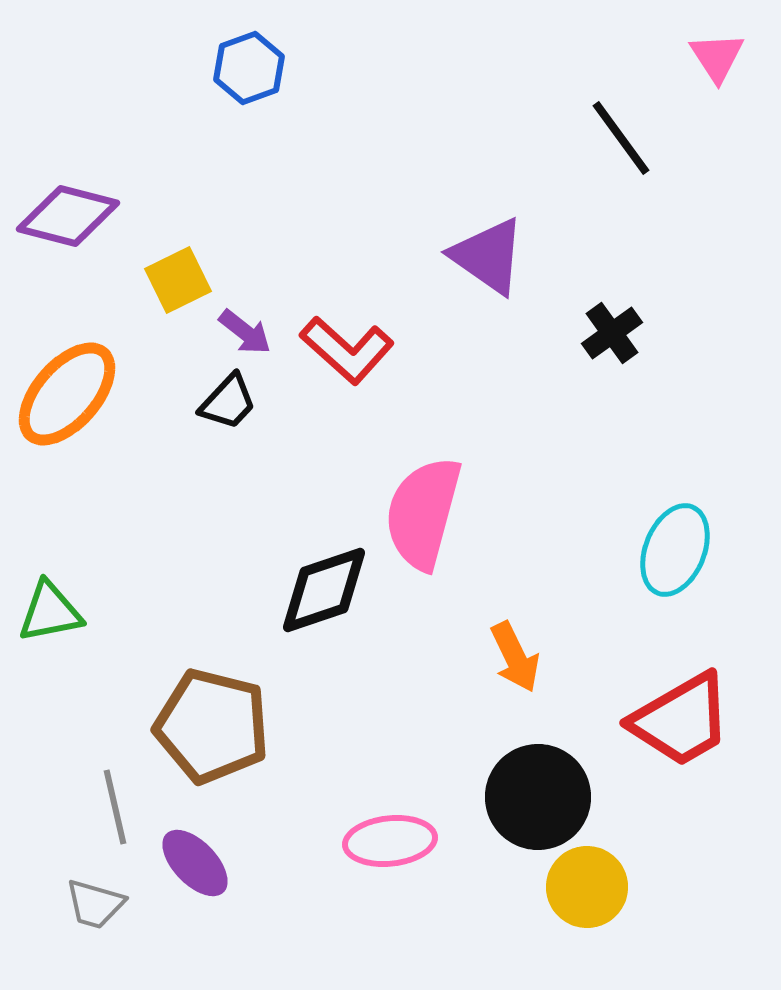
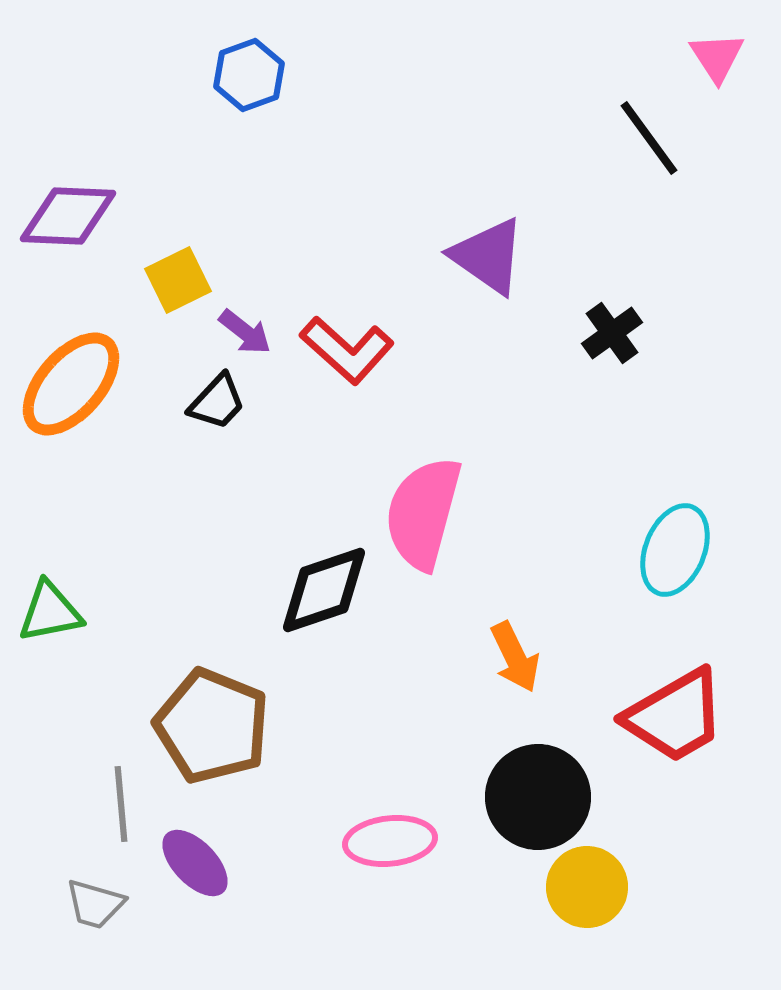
blue hexagon: moved 7 px down
black line: moved 28 px right
purple diamond: rotated 12 degrees counterclockwise
orange ellipse: moved 4 px right, 10 px up
black trapezoid: moved 11 px left
red trapezoid: moved 6 px left, 4 px up
brown pentagon: rotated 8 degrees clockwise
gray line: moved 6 px right, 3 px up; rotated 8 degrees clockwise
